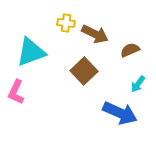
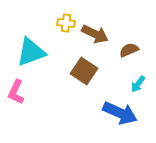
brown semicircle: moved 1 px left
brown square: rotated 12 degrees counterclockwise
